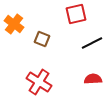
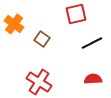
brown square: rotated 14 degrees clockwise
